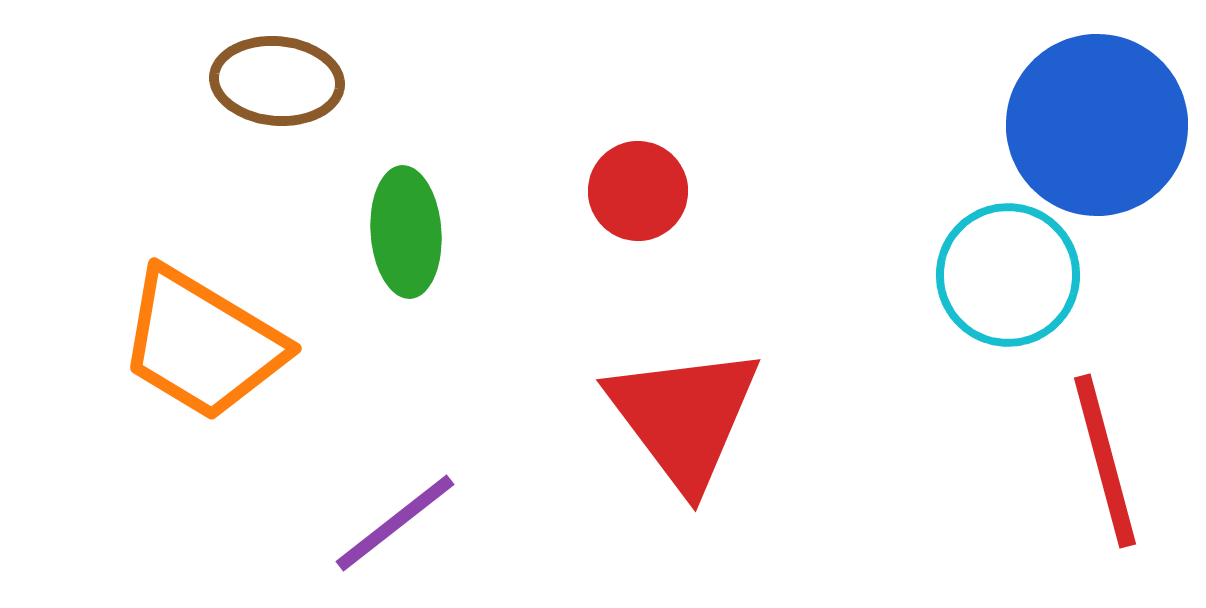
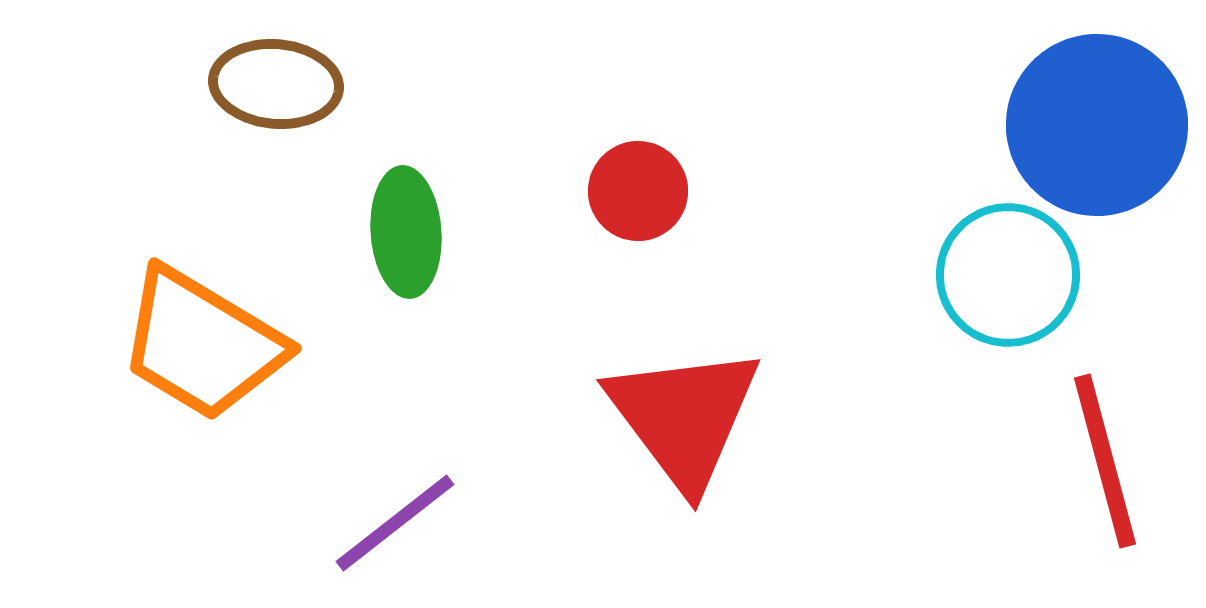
brown ellipse: moved 1 px left, 3 px down
